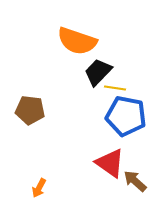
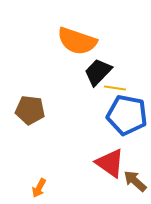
blue pentagon: moved 1 px right, 1 px up
